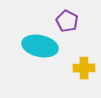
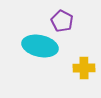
purple pentagon: moved 5 px left
